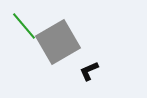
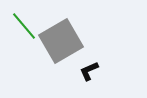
gray square: moved 3 px right, 1 px up
